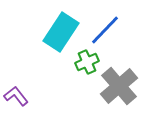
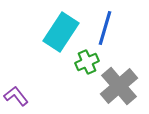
blue line: moved 2 px up; rotated 28 degrees counterclockwise
